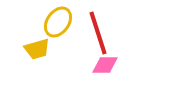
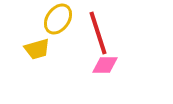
yellow ellipse: moved 3 px up
